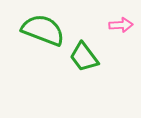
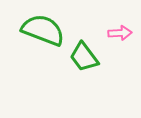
pink arrow: moved 1 px left, 8 px down
